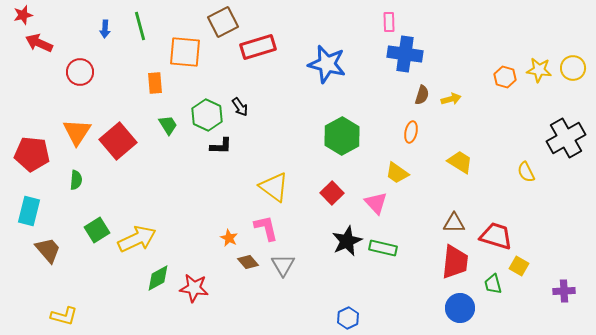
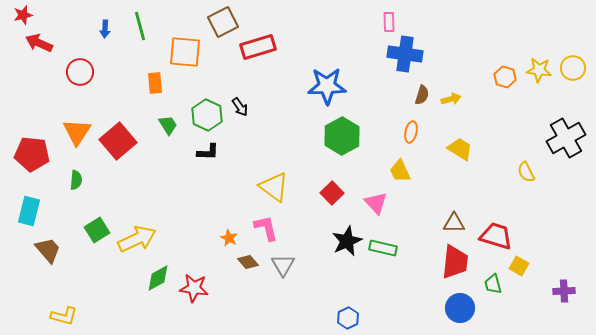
blue star at (327, 64): moved 22 px down; rotated 15 degrees counterclockwise
black L-shape at (221, 146): moved 13 px left, 6 px down
yellow trapezoid at (460, 162): moved 13 px up
yellow trapezoid at (397, 173): moved 3 px right, 2 px up; rotated 30 degrees clockwise
